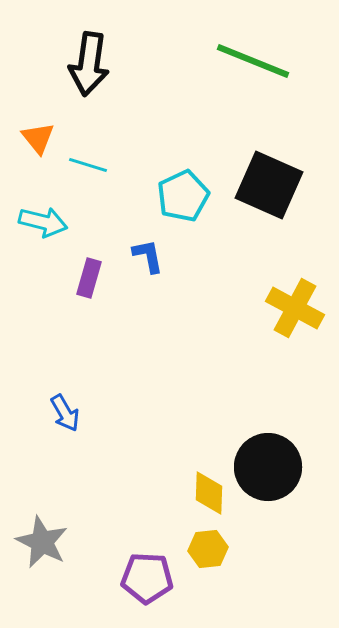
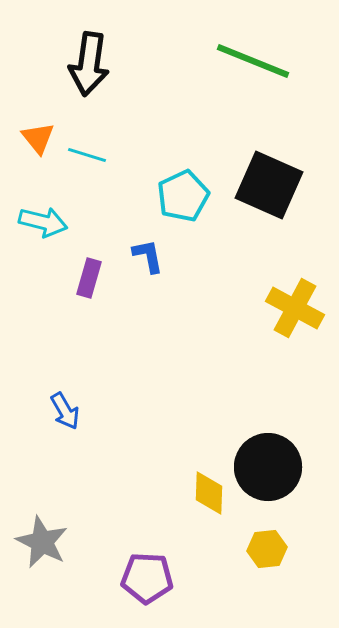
cyan line: moved 1 px left, 10 px up
blue arrow: moved 2 px up
yellow hexagon: moved 59 px right
